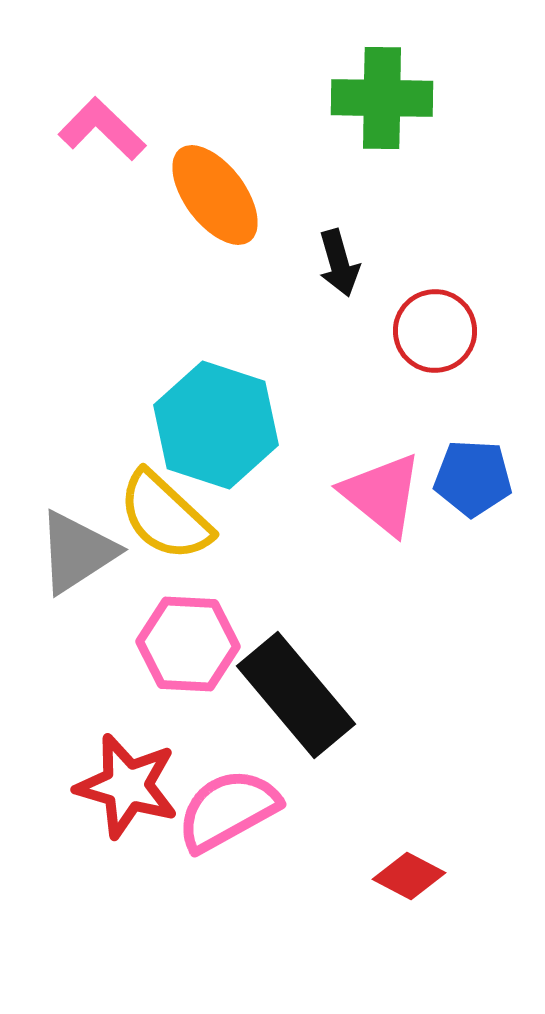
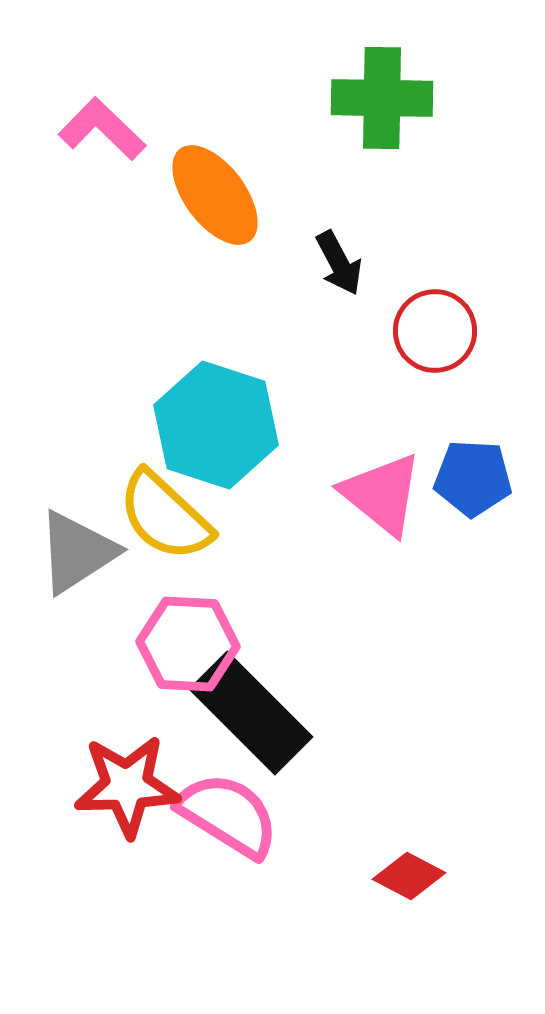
black arrow: rotated 12 degrees counterclockwise
black rectangle: moved 45 px left, 18 px down; rotated 5 degrees counterclockwise
red star: rotated 18 degrees counterclockwise
pink semicircle: moved 5 px down; rotated 61 degrees clockwise
